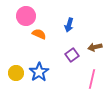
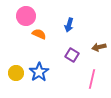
brown arrow: moved 4 px right
purple square: rotated 24 degrees counterclockwise
